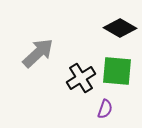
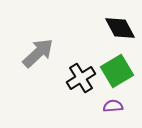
black diamond: rotated 32 degrees clockwise
green square: rotated 36 degrees counterclockwise
purple semicircle: moved 8 px right, 3 px up; rotated 114 degrees counterclockwise
